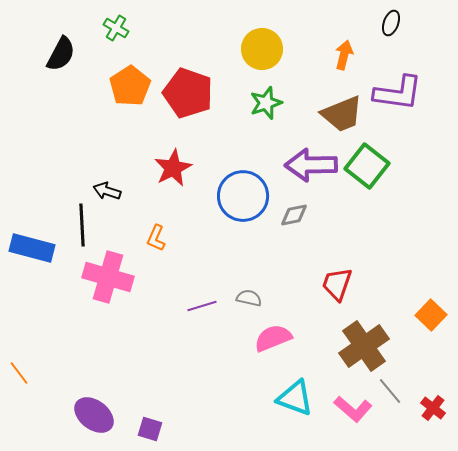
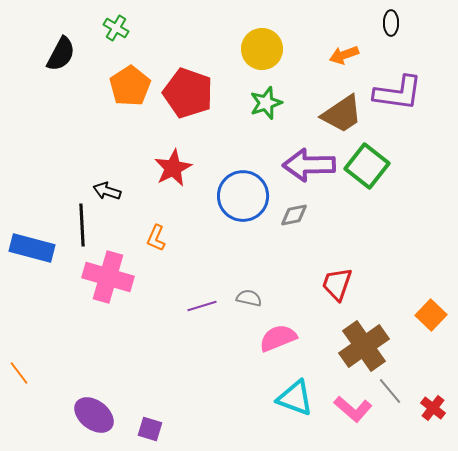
black ellipse: rotated 20 degrees counterclockwise
orange arrow: rotated 124 degrees counterclockwise
brown trapezoid: rotated 12 degrees counterclockwise
purple arrow: moved 2 px left
pink semicircle: moved 5 px right
